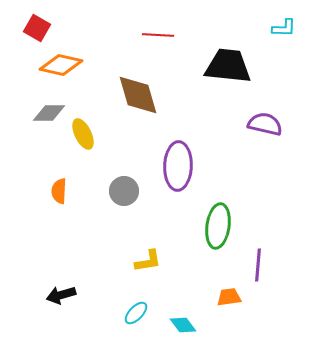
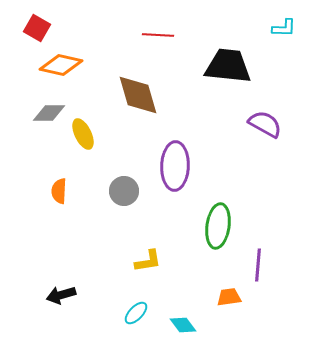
purple semicircle: rotated 16 degrees clockwise
purple ellipse: moved 3 px left
